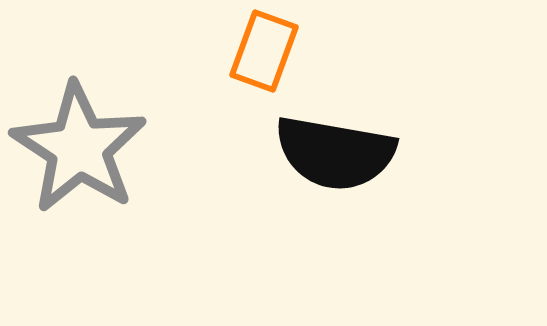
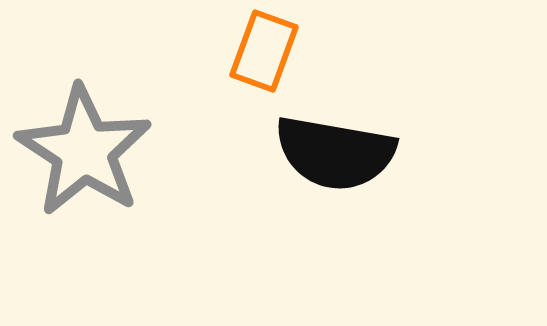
gray star: moved 5 px right, 3 px down
